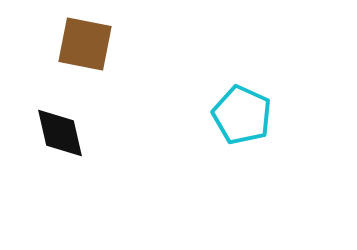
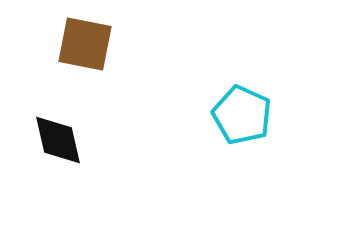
black diamond: moved 2 px left, 7 px down
